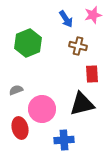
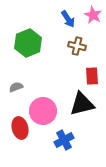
pink star: rotated 30 degrees counterclockwise
blue arrow: moved 2 px right
brown cross: moved 1 px left
red rectangle: moved 2 px down
gray semicircle: moved 3 px up
pink circle: moved 1 px right, 2 px down
blue cross: rotated 24 degrees counterclockwise
